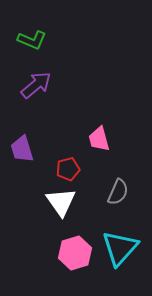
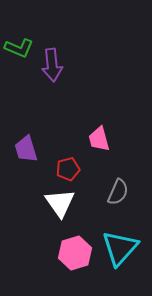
green L-shape: moved 13 px left, 8 px down
purple arrow: moved 16 px right, 20 px up; rotated 124 degrees clockwise
purple trapezoid: moved 4 px right
white triangle: moved 1 px left, 1 px down
